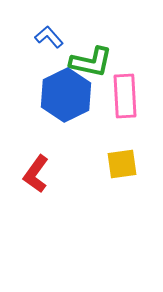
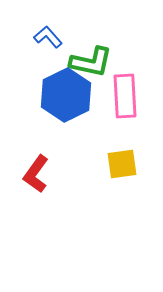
blue L-shape: moved 1 px left
